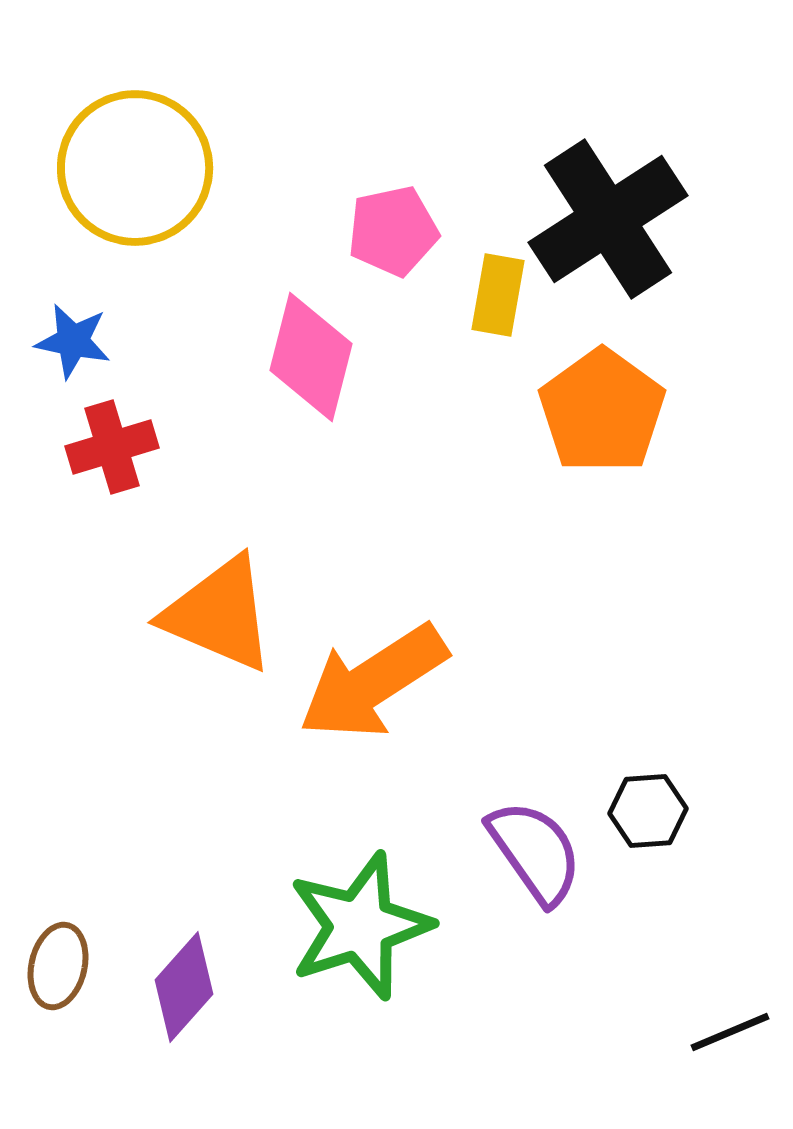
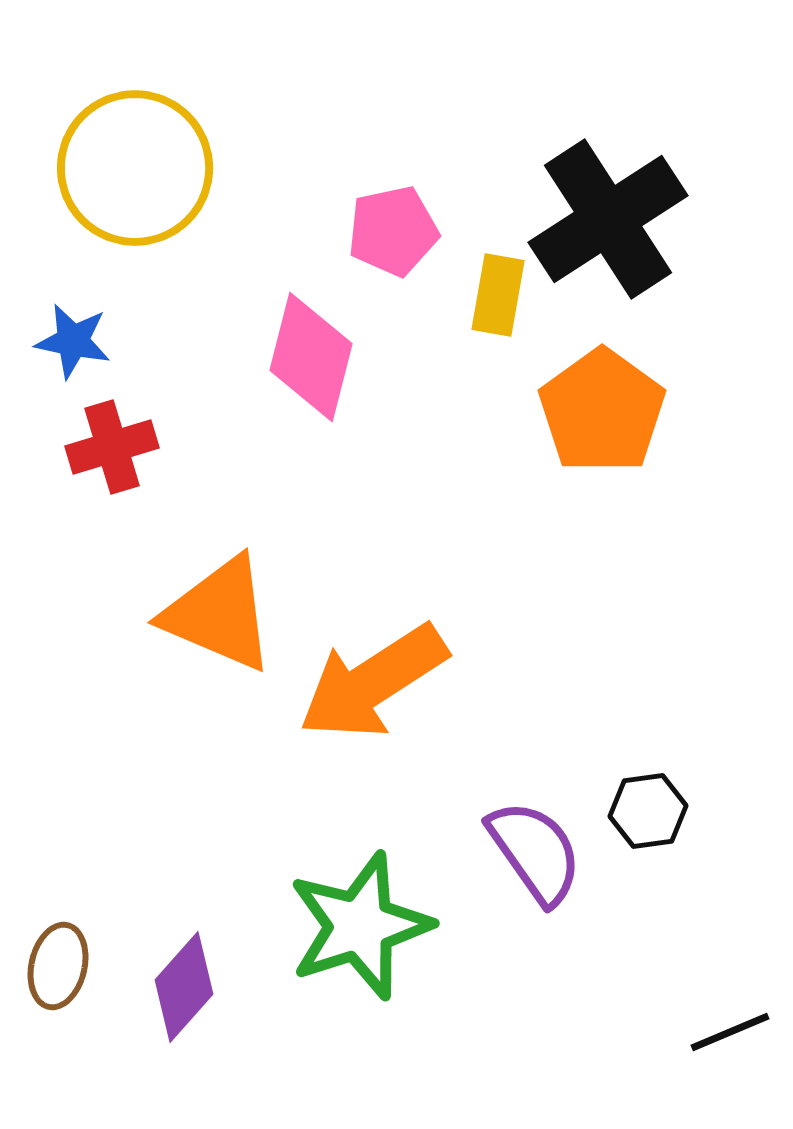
black hexagon: rotated 4 degrees counterclockwise
